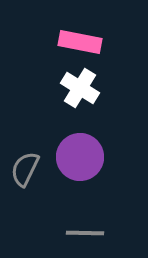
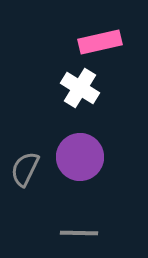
pink rectangle: moved 20 px right; rotated 24 degrees counterclockwise
gray line: moved 6 px left
